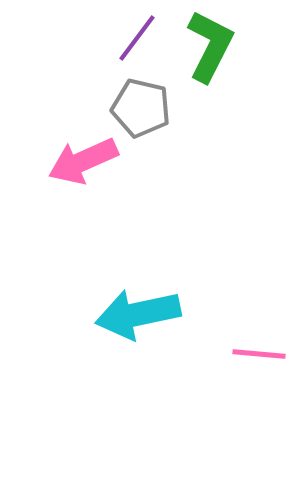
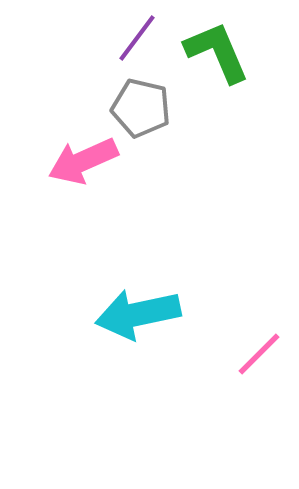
green L-shape: moved 7 px right, 6 px down; rotated 50 degrees counterclockwise
pink line: rotated 50 degrees counterclockwise
